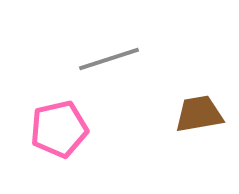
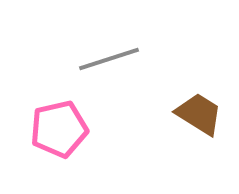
brown trapezoid: rotated 42 degrees clockwise
